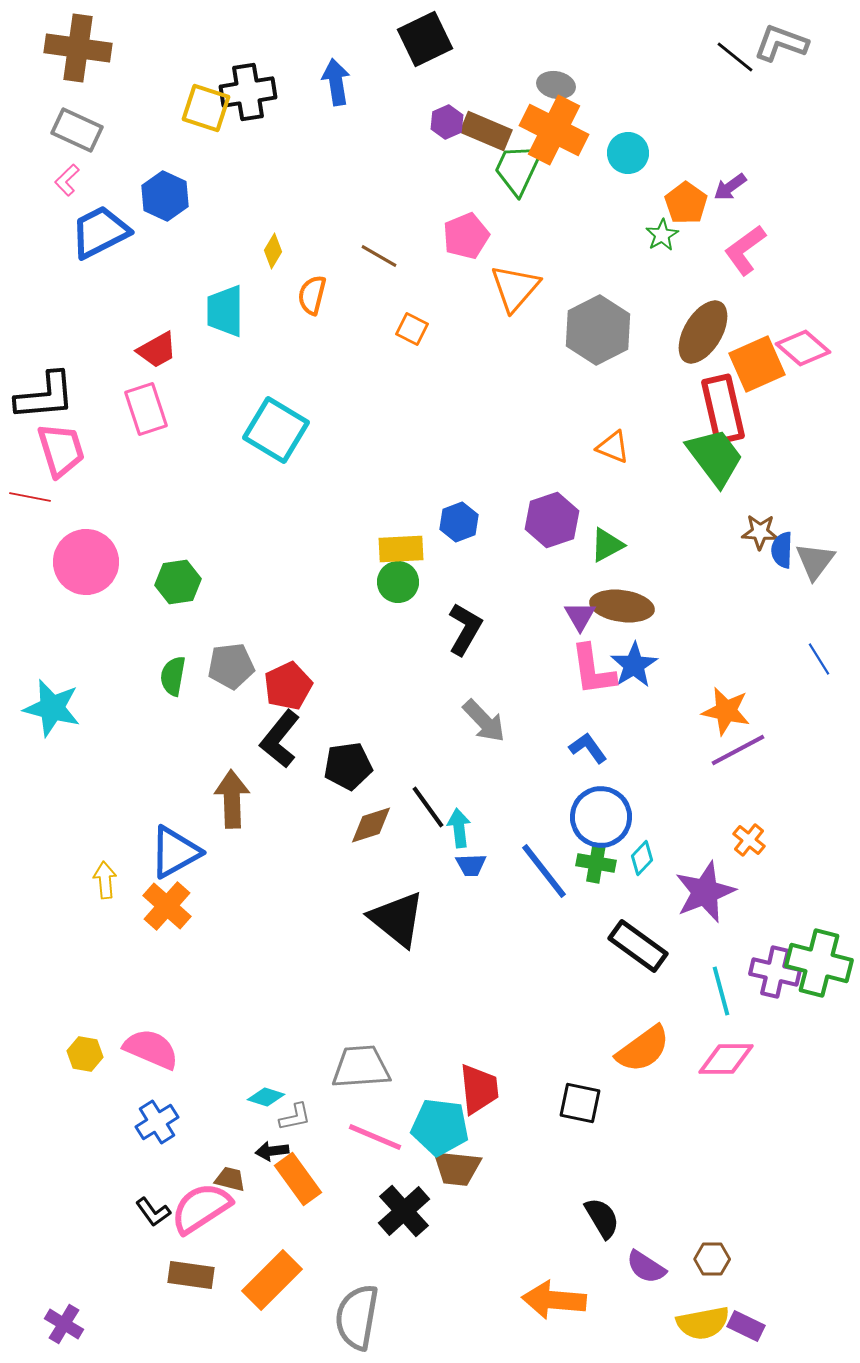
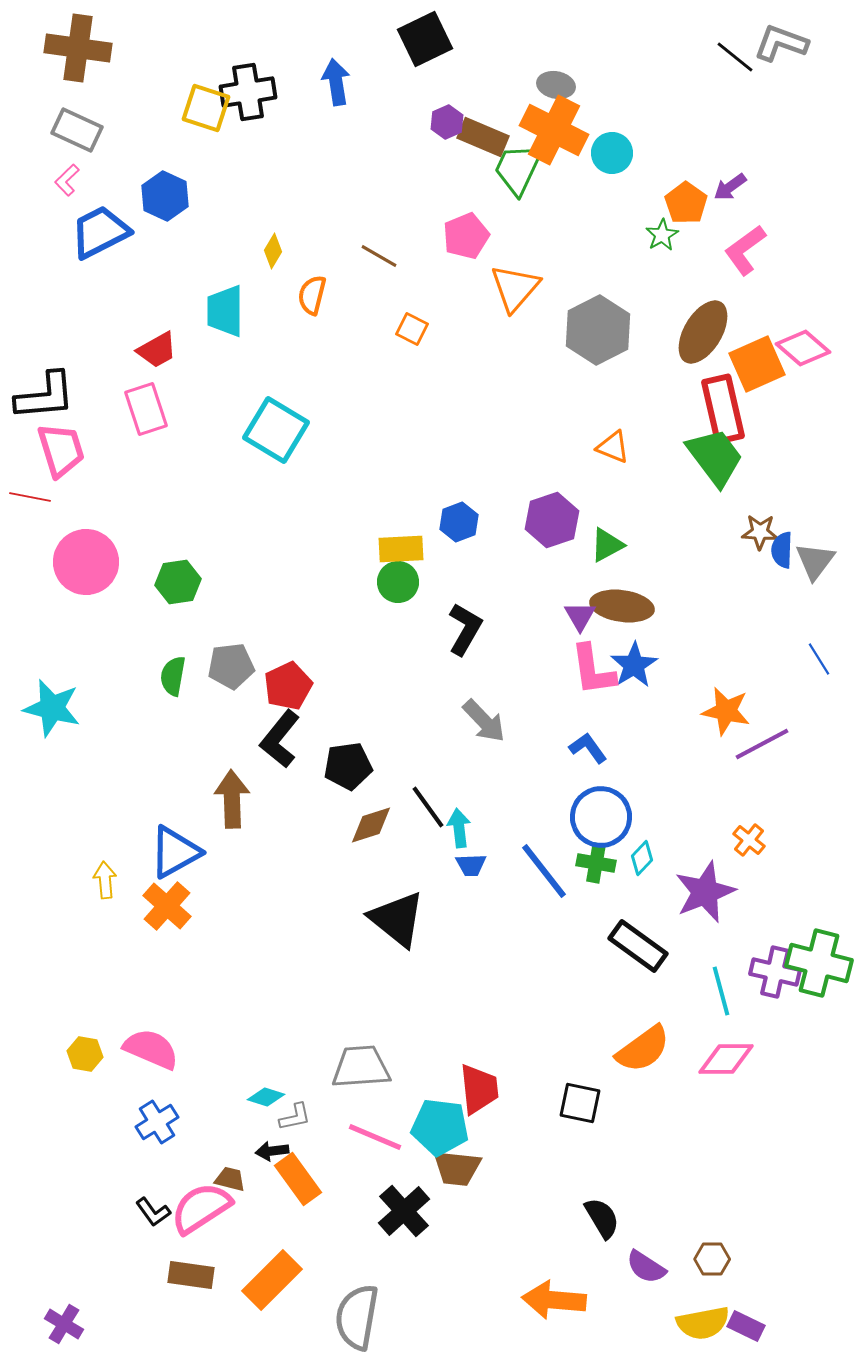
brown rectangle at (486, 131): moved 3 px left, 6 px down
cyan circle at (628, 153): moved 16 px left
purple line at (738, 750): moved 24 px right, 6 px up
